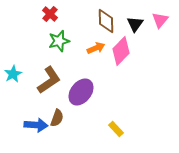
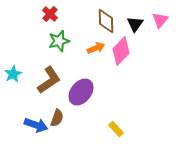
blue arrow: rotated 15 degrees clockwise
